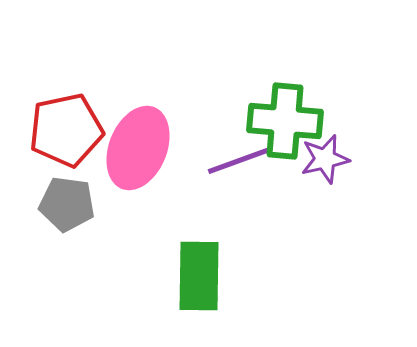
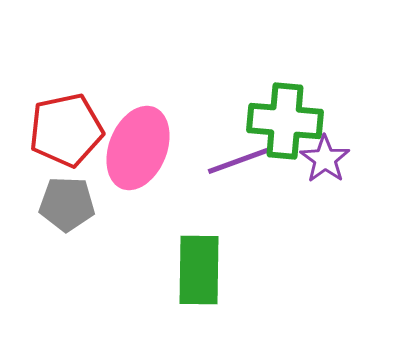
purple star: rotated 24 degrees counterclockwise
gray pentagon: rotated 6 degrees counterclockwise
green rectangle: moved 6 px up
